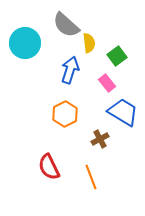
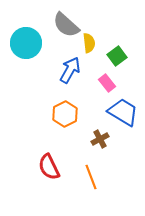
cyan circle: moved 1 px right
blue arrow: rotated 12 degrees clockwise
